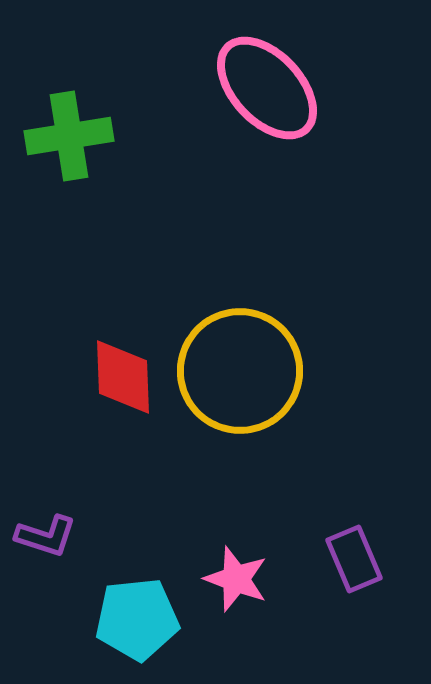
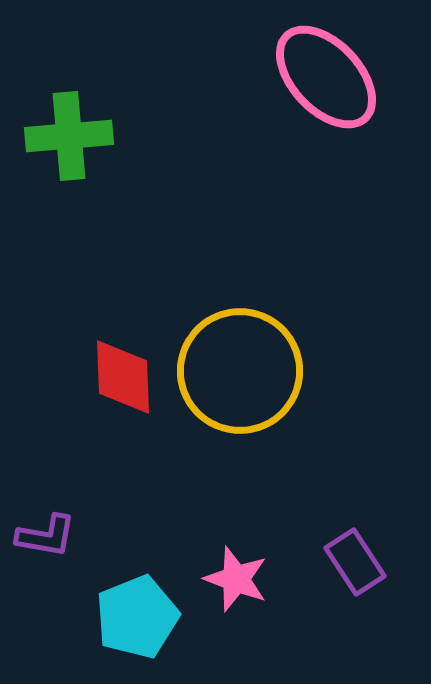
pink ellipse: moved 59 px right, 11 px up
green cross: rotated 4 degrees clockwise
purple L-shape: rotated 8 degrees counterclockwise
purple rectangle: moved 1 px right, 3 px down; rotated 10 degrees counterclockwise
cyan pentagon: moved 2 px up; rotated 16 degrees counterclockwise
